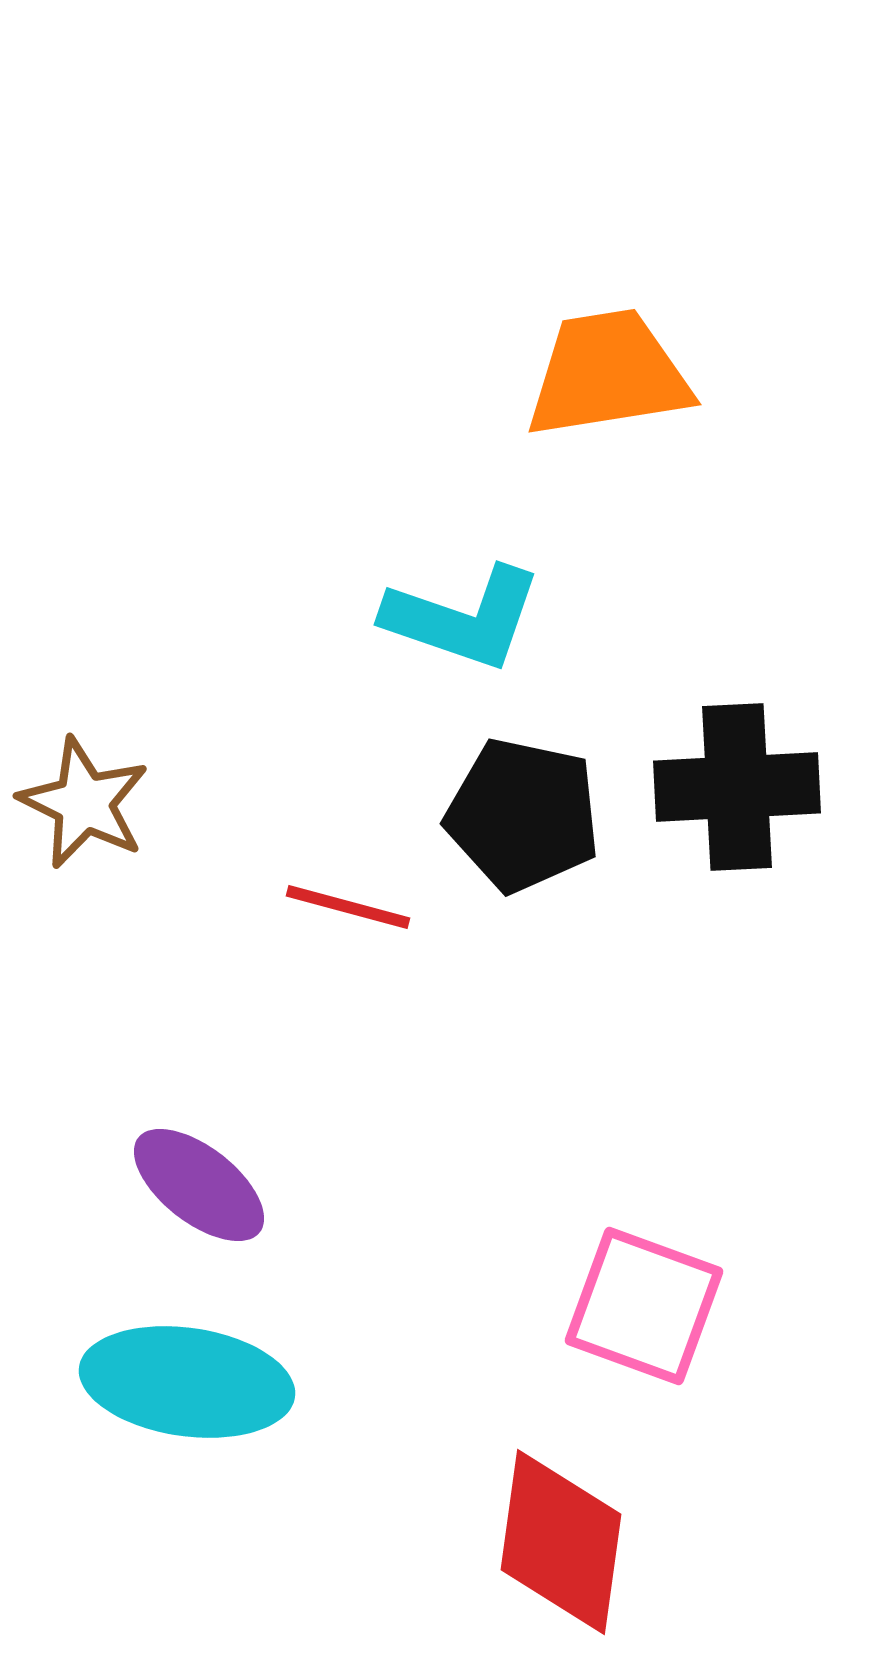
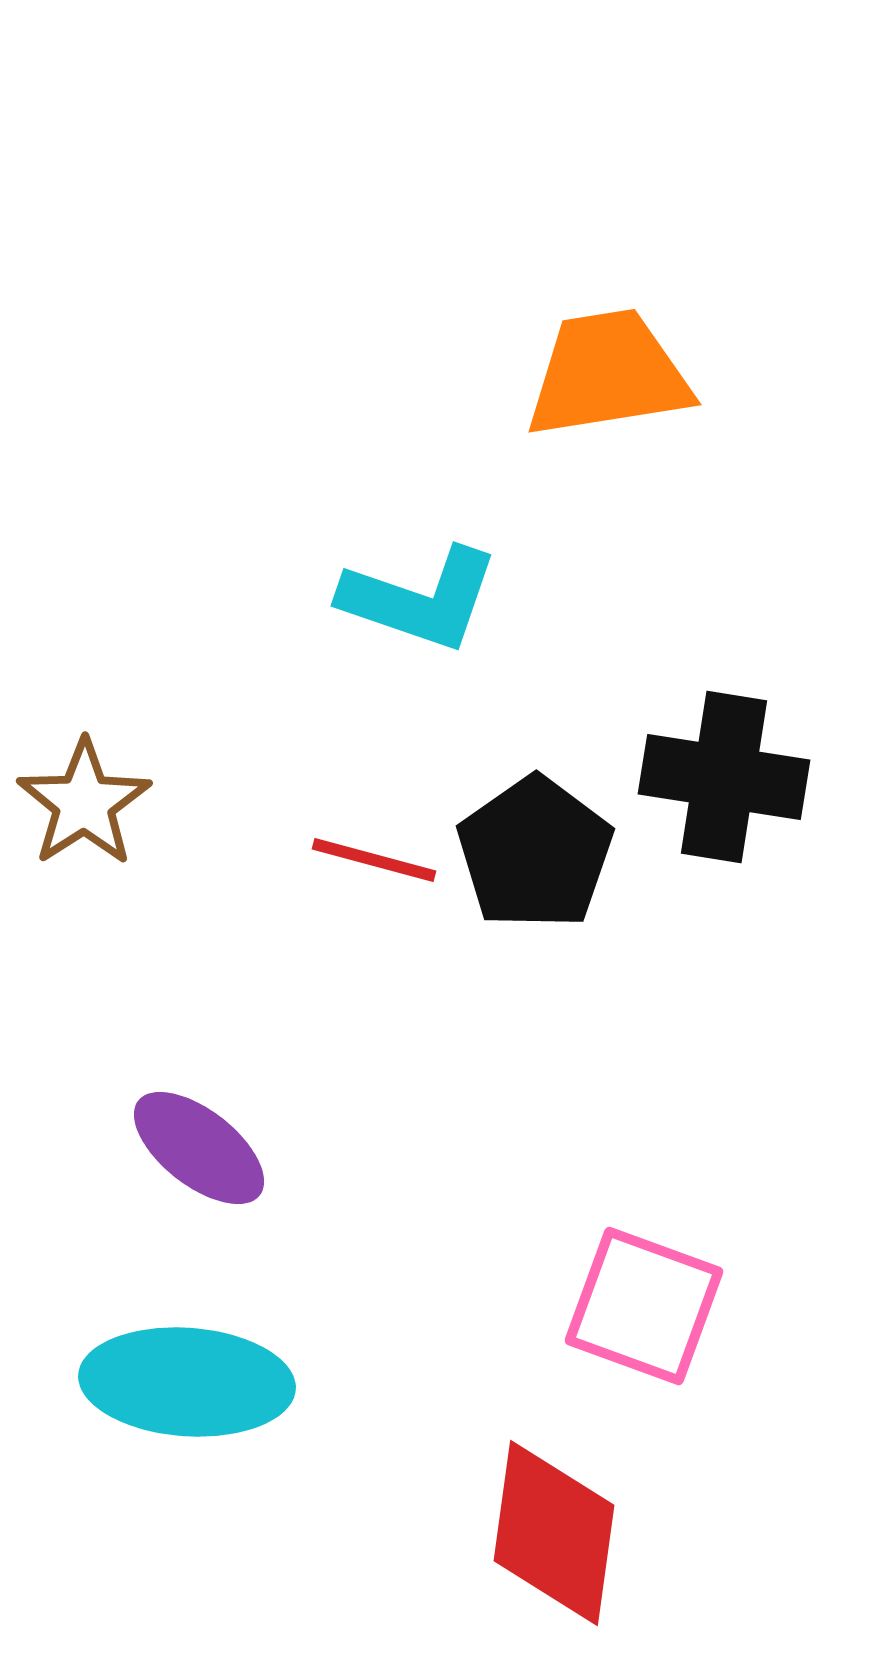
cyan L-shape: moved 43 px left, 19 px up
black cross: moved 13 px left, 10 px up; rotated 12 degrees clockwise
brown star: rotated 13 degrees clockwise
black pentagon: moved 12 px right, 38 px down; rotated 25 degrees clockwise
red line: moved 26 px right, 47 px up
purple ellipse: moved 37 px up
cyan ellipse: rotated 4 degrees counterclockwise
red diamond: moved 7 px left, 9 px up
